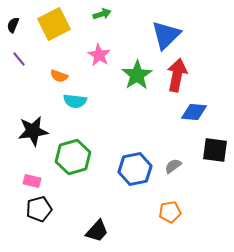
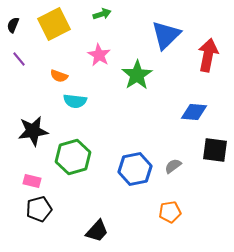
red arrow: moved 31 px right, 20 px up
